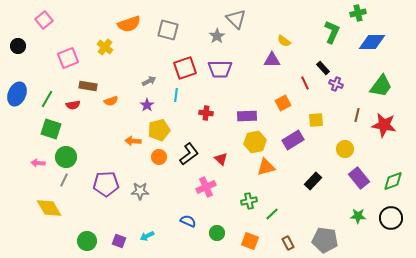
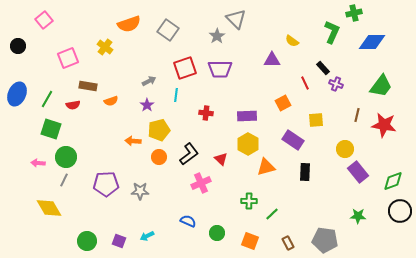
green cross at (358, 13): moved 4 px left
gray square at (168, 30): rotated 20 degrees clockwise
yellow semicircle at (284, 41): moved 8 px right
purple rectangle at (293, 140): rotated 65 degrees clockwise
yellow hexagon at (255, 142): moved 7 px left, 2 px down; rotated 20 degrees counterclockwise
purple rectangle at (359, 178): moved 1 px left, 6 px up
black rectangle at (313, 181): moved 8 px left, 9 px up; rotated 42 degrees counterclockwise
pink cross at (206, 187): moved 5 px left, 4 px up
green cross at (249, 201): rotated 14 degrees clockwise
black circle at (391, 218): moved 9 px right, 7 px up
